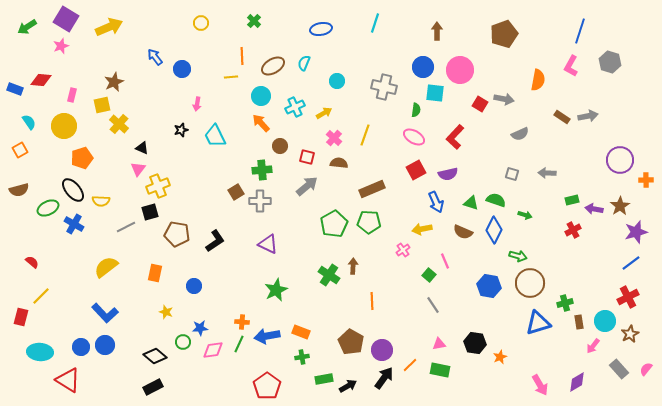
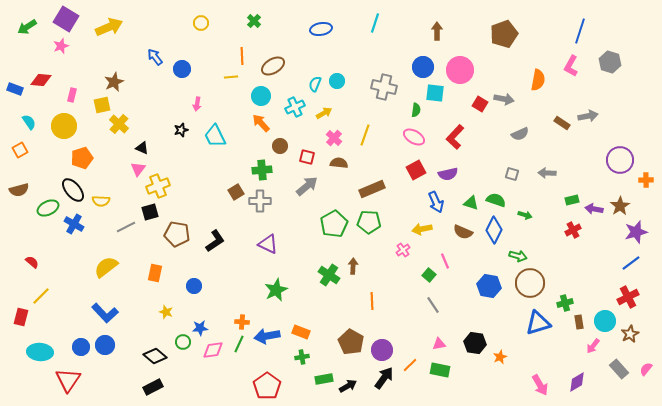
cyan semicircle at (304, 63): moved 11 px right, 21 px down
brown rectangle at (562, 117): moved 6 px down
red triangle at (68, 380): rotated 32 degrees clockwise
